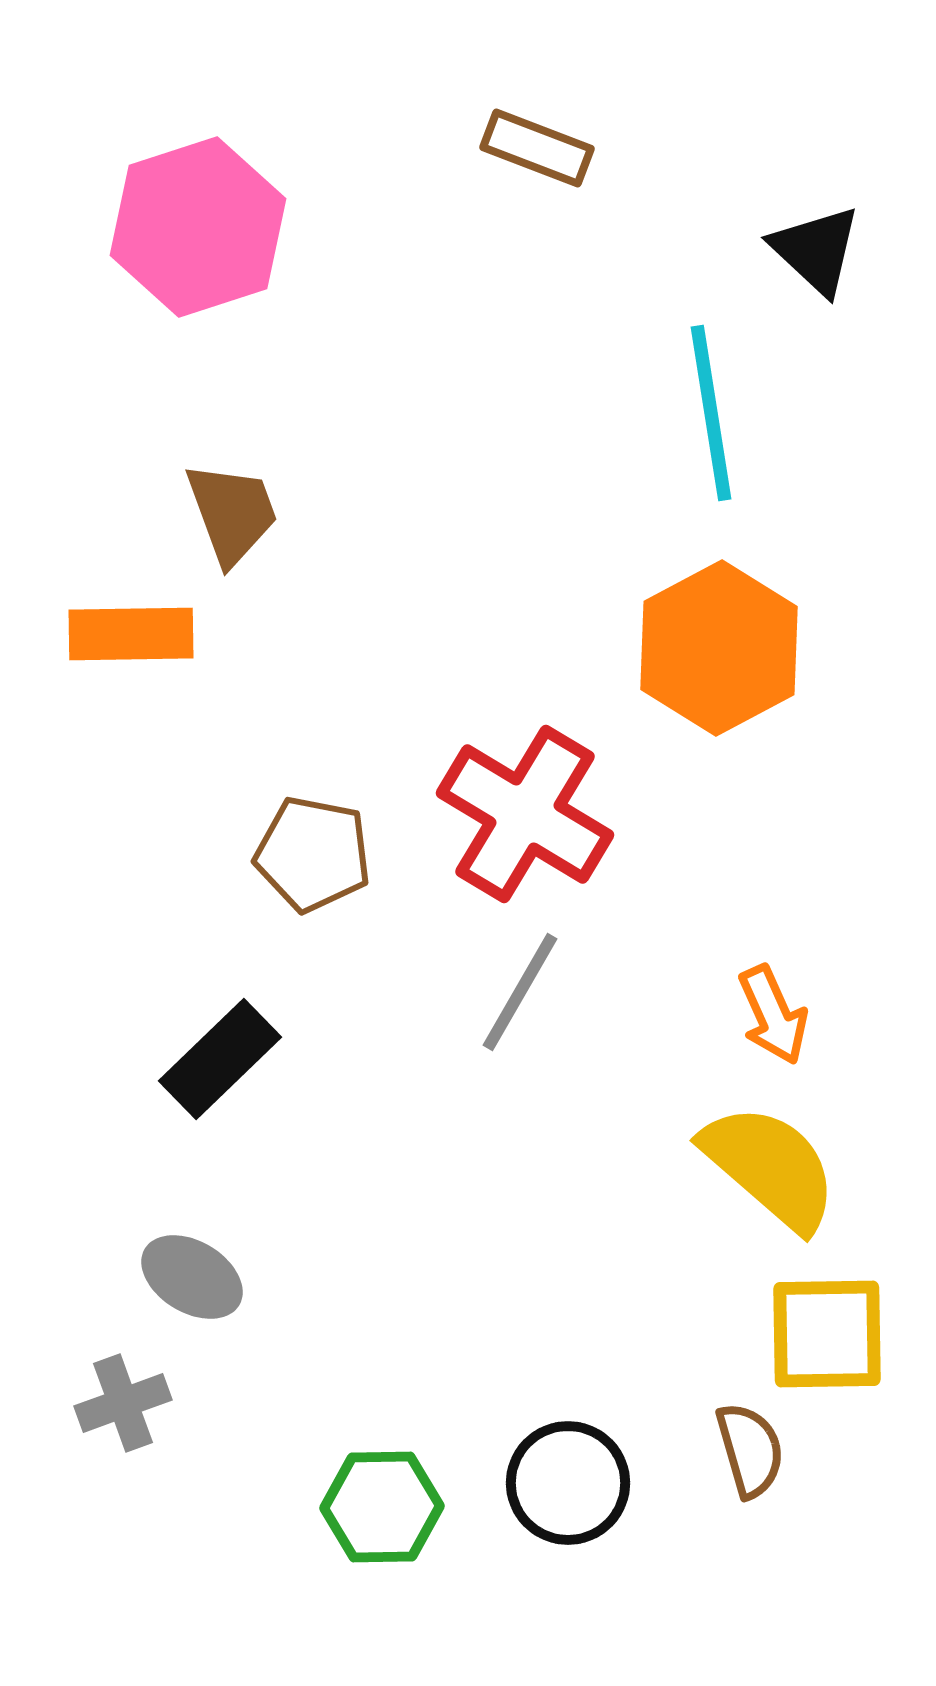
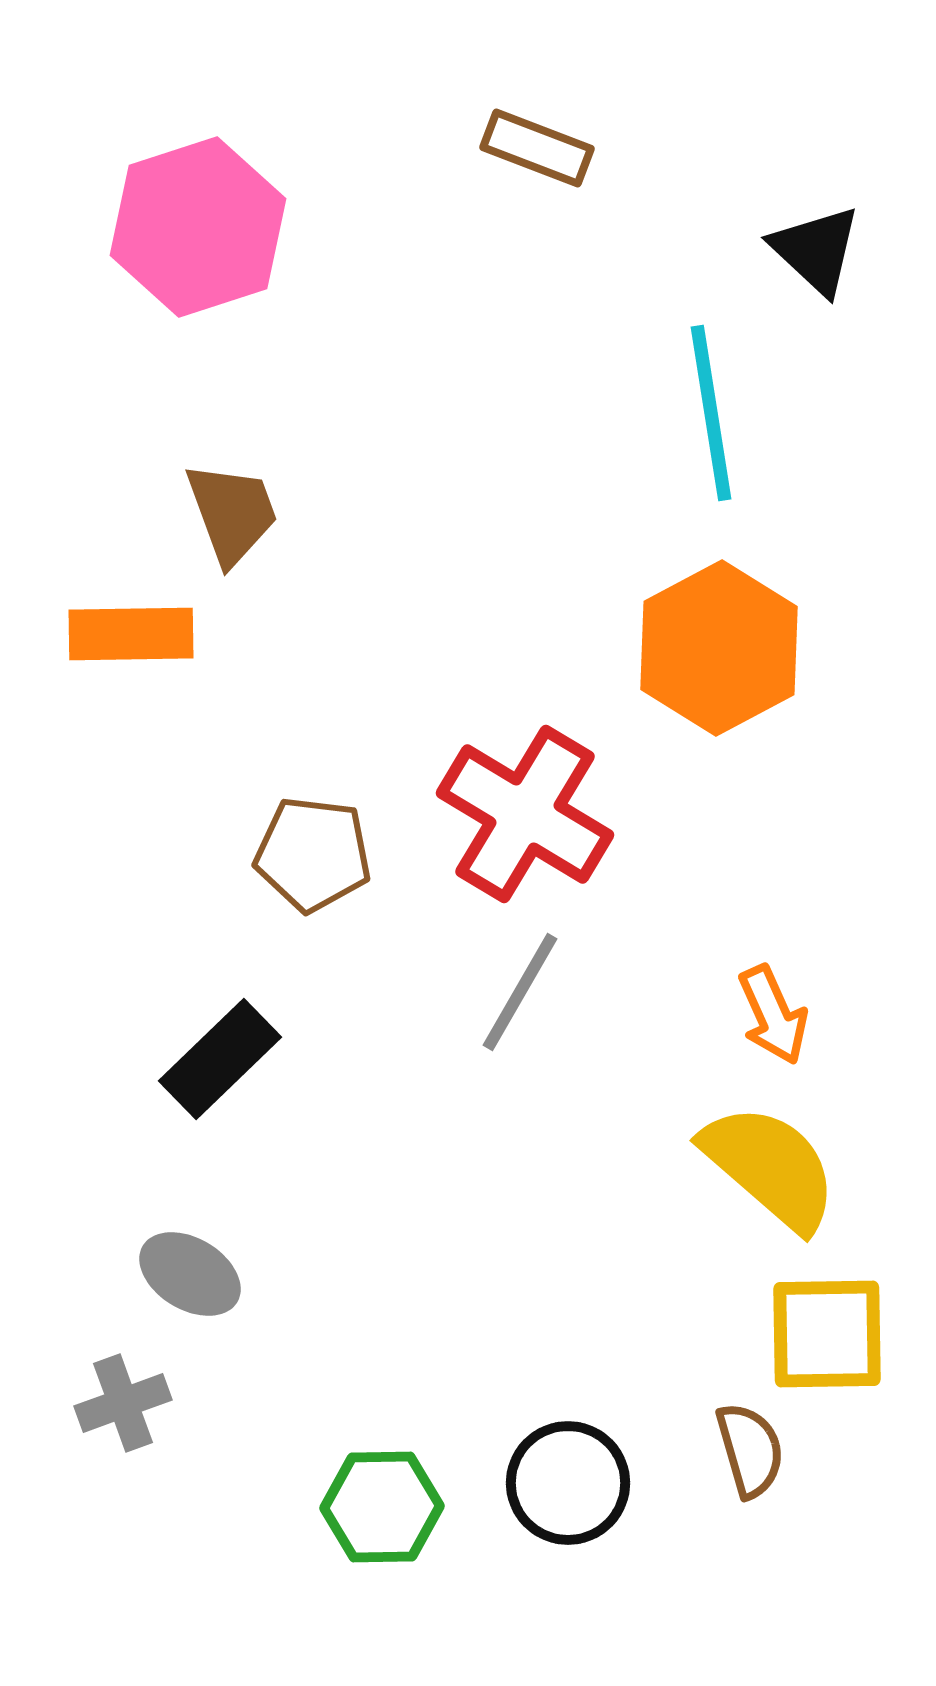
brown pentagon: rotated 4 degrees counterclockwise
gray ellipse: moved 2 px left, 3 px up
